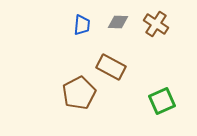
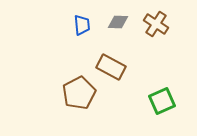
blue trapezoid: rotated 10 degrees counterclockwise
